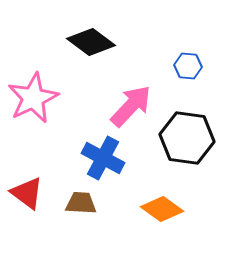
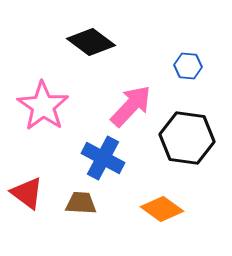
pink star: moved 10 px right, 8 px down; rotated 12 degrees counterclockwise
